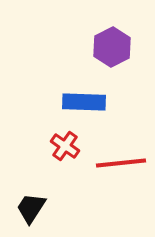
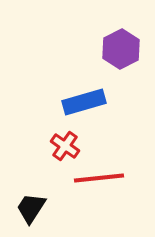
purple hexagon: moved 9 px right, 2 px down
blue rectangle: rotated 18 degrees counterclockwise
red line: moved 22 px left, 15 px down
